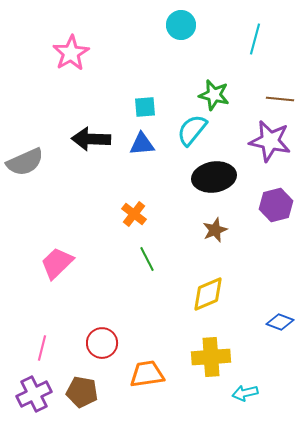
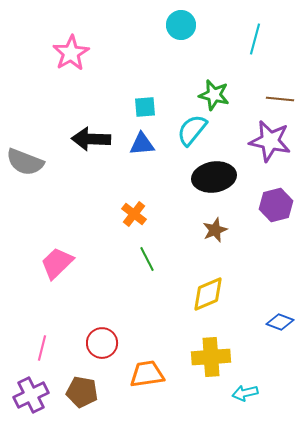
gray semicircle: rotated 45 degrees clockwise
purple cross: moved 3 px left, 1 px down
